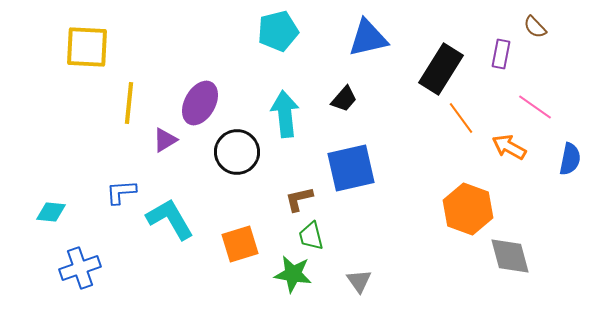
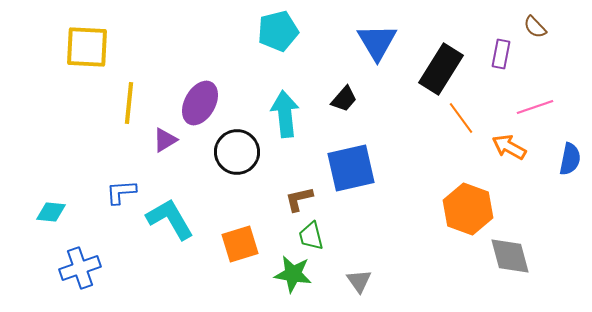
blue triangle: moved 9 px right, 4 px down; rotated 48 degrees counterclockwise
pink line: rotated 54 degrees counterclockwise
